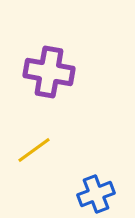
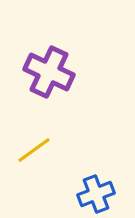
purple cross: rotated 15 degrees clockwise
